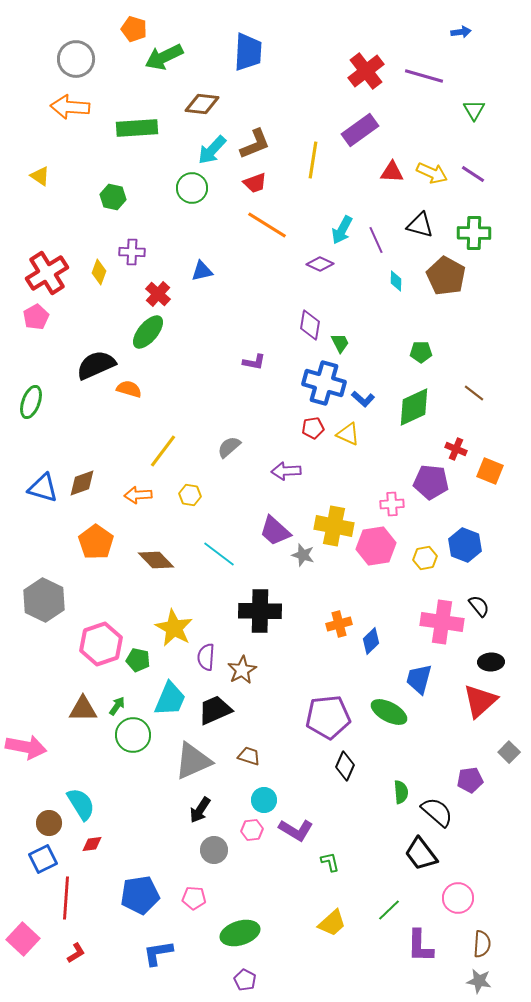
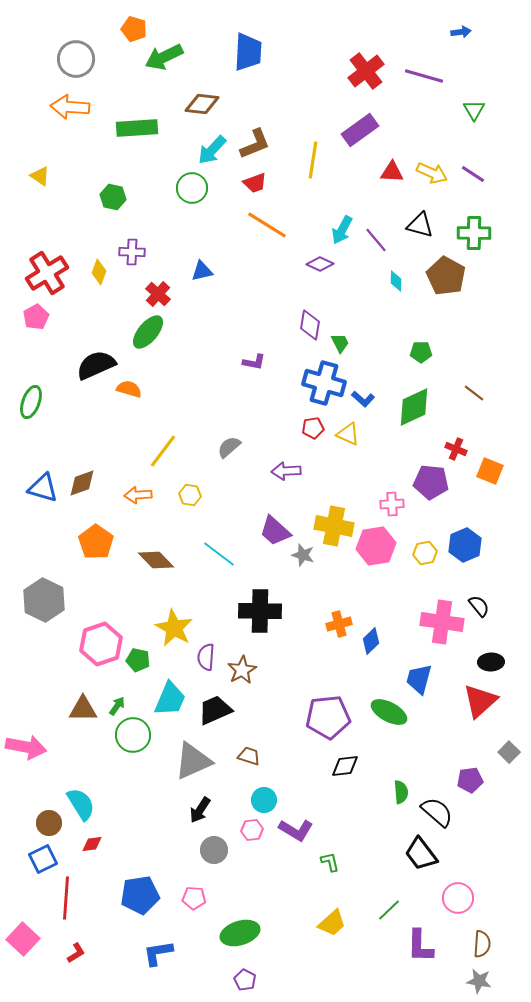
purple line at (376, 240): rotated 16 degrees counterclockwise
blue hexagon at (465, 545): rotated 16 degrees clockwise
yellow hexagon at (425, 558): moved 5 px up
black diamond at (345, 766): rotated 60 degrees clockwise
